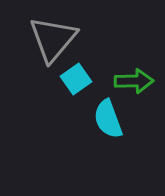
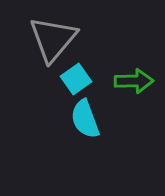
cyan semicircle: moved 23 px left
